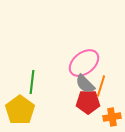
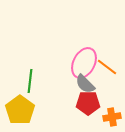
pink ellipse: rotated 24 degrees counterclockwise
green line: moved 2 px left, 1 px up
orange line: moved 6 px right, 19 px up; rotated 70 degrees counterclockwise
red pentagon: moved 1 px down
